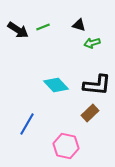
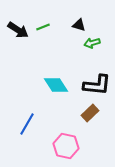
cyan diamond: rotated 10 degrees clockwise
